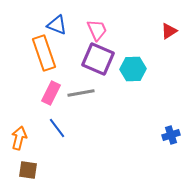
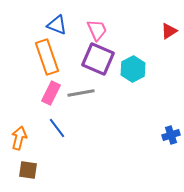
orange rectangle: moved 3 px right, 4 px down
cyan hexagon: rotated 25 degrees counterclockwise
